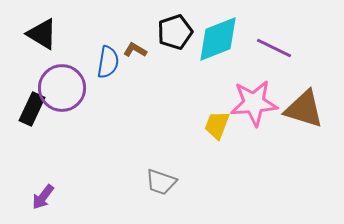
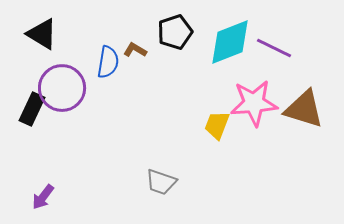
cyan diamond: moved 12 px right, 3 px down
